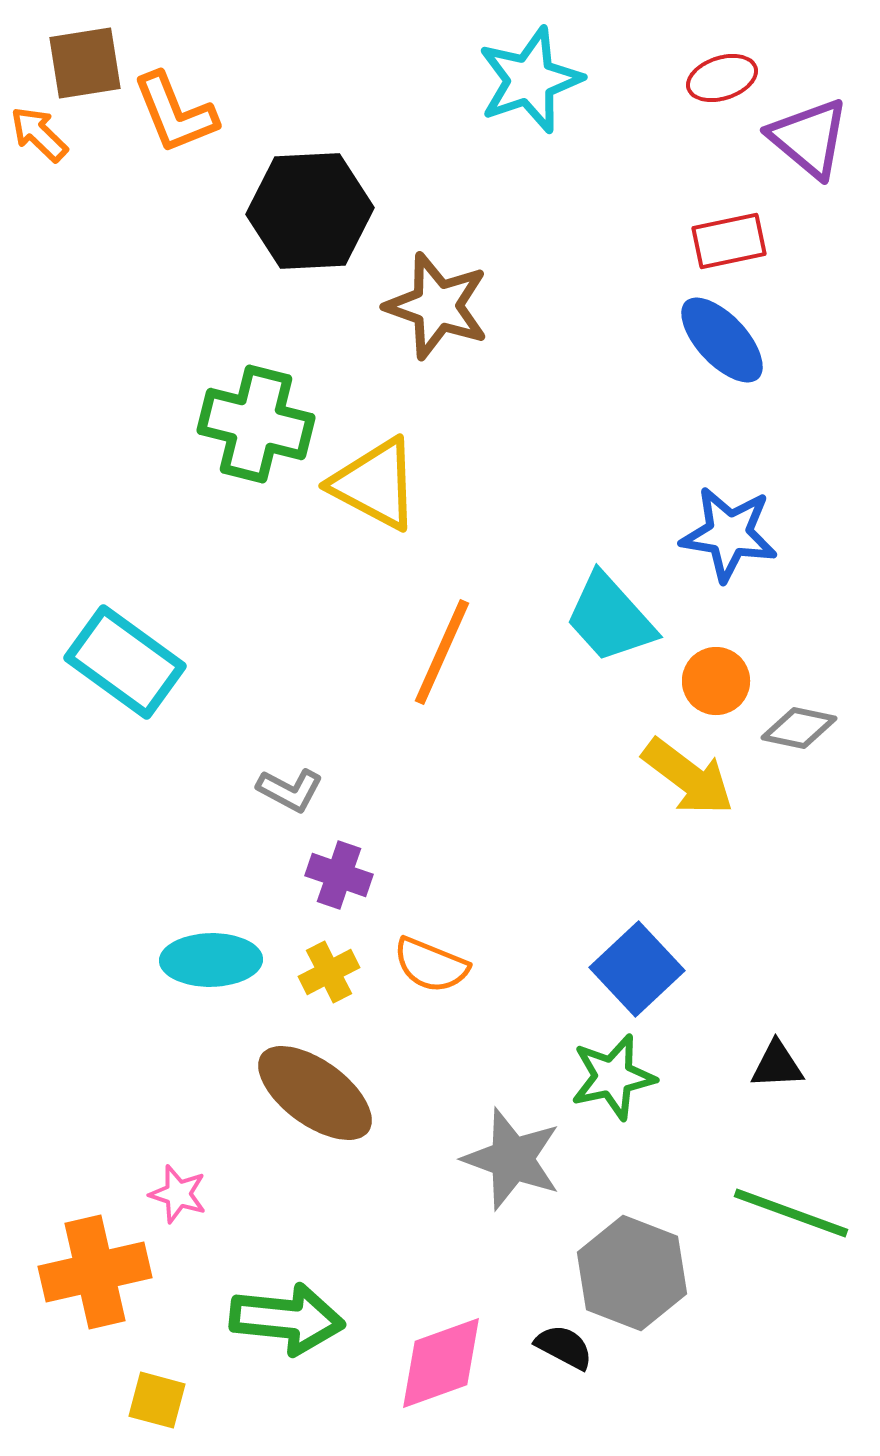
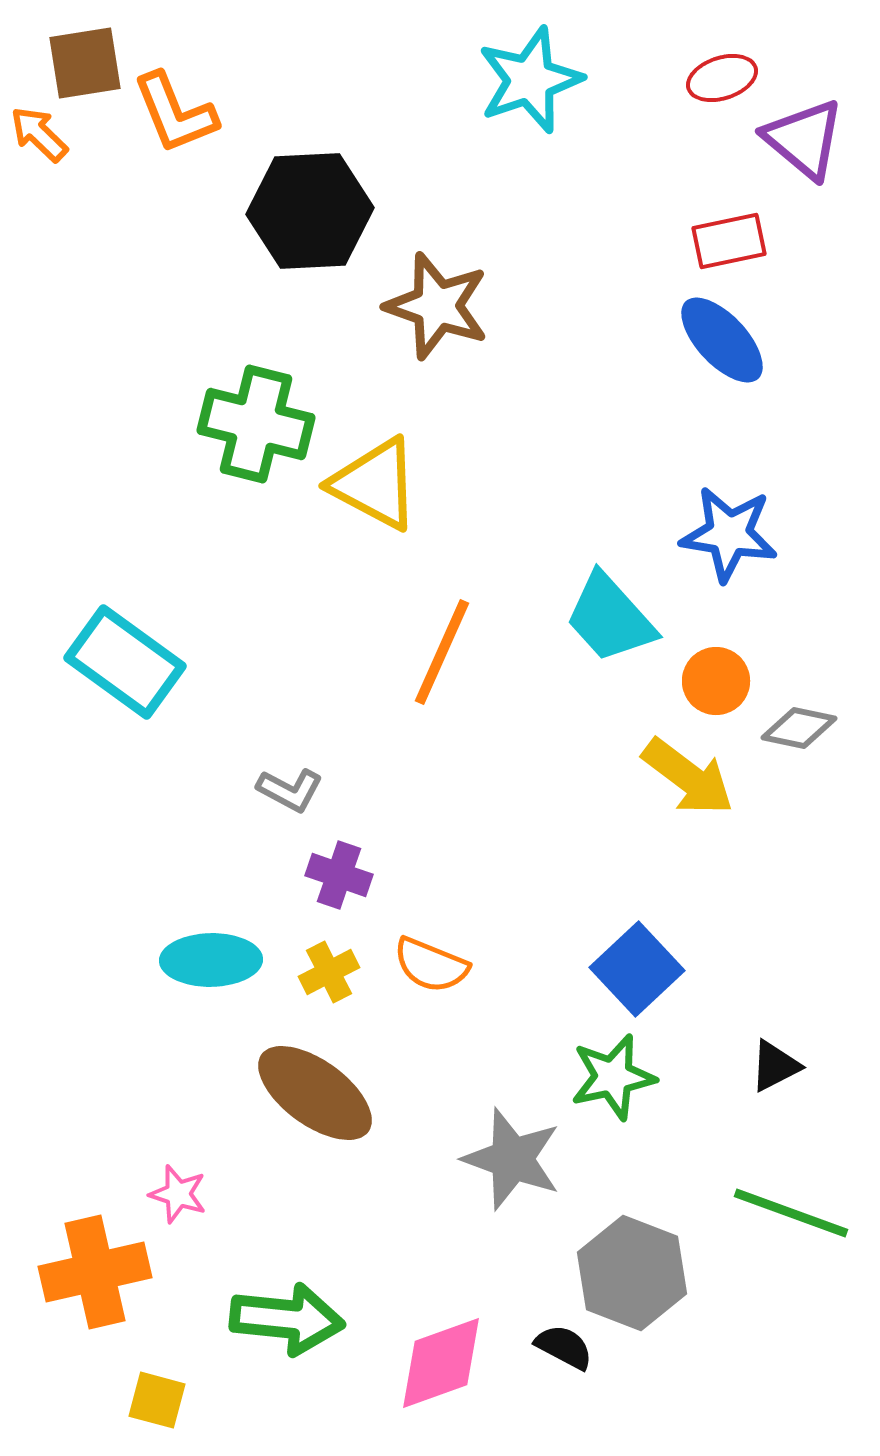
purple triangle: moved 5 px left, 1 px down
black triangle: moved 2 px left, 1 px down; rotated 24 degrees counterclockwise
